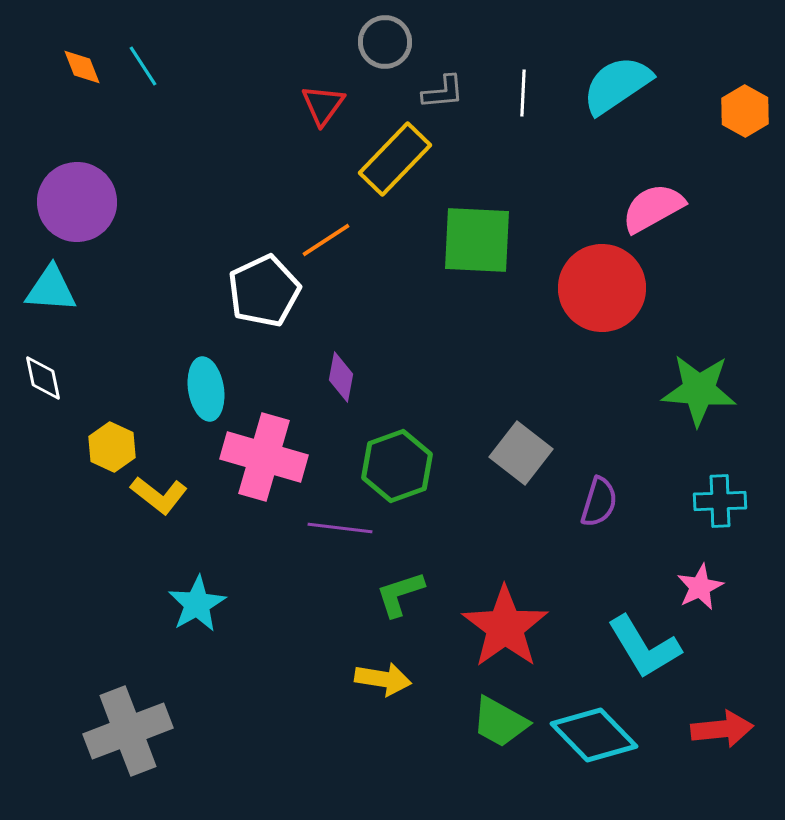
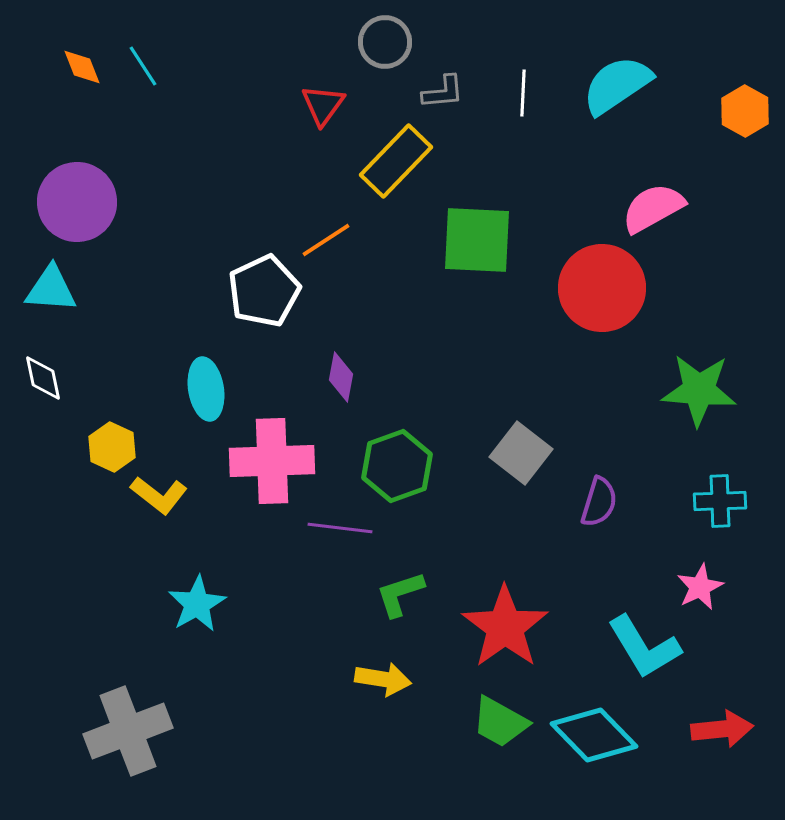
yellow rectangle: moved 1 px right, 2 px down
pink cross: moved 8 px right, 4 px down; rotated 18 degrees counterclockwise
